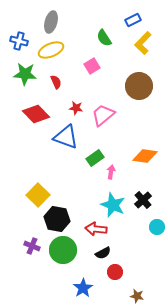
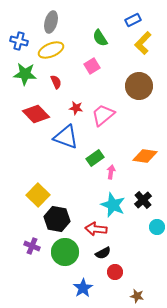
green semicircle: moved 4 px left
green circle: moved 2 px right, 2 px down
